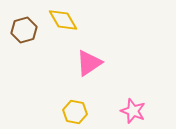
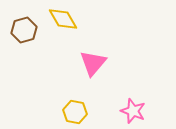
yellow diamond: moved 1 px up
pink triangle: moved 4 px right; rotated 16 degrees counterclockwise
